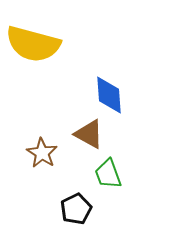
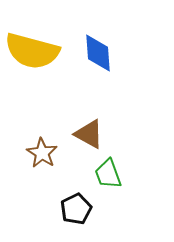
yellow semicircle: moved 1 px left, 7 px down
blue diamond: moved 11 px left, 42 px up
